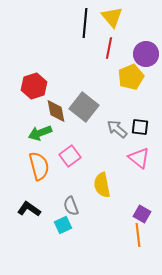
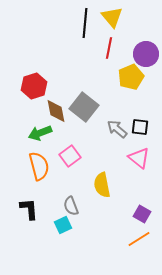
black L-shape: rotated 50 degrees clockwise
orange line: moved 1 px right, 4 px down; rotated 65 degrees clockwise
